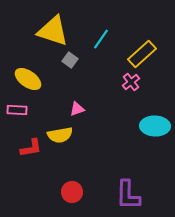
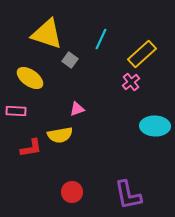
yellow triangle: moved 6 px left, 3 px down
cyan line: rotated 10 degrees counterclockwise
yellow ellipse: moved 2 px right, 1 px up
pink rectangle: moved 1 px left, 1 px down
purple L-shape: rotated 12 degrees counterclockwise
